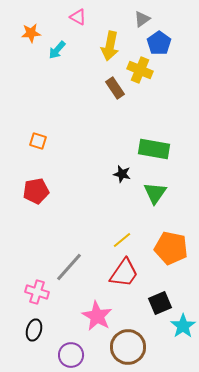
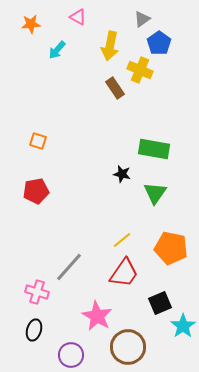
orange star: moved 9 px up
